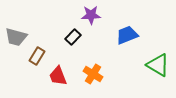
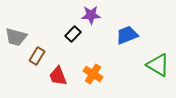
black rectangle: moved 3 px up
